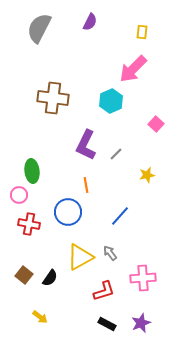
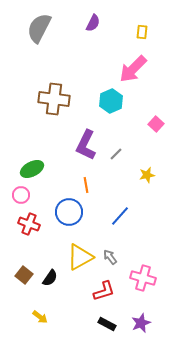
purple semicircle: moved 3 px right, 1 px down
brown cross: moved 1 px right, 1 px down
green ellipse: moved 2 px up; rotated 70 degrees clockwise
pink circle: moved 2 px right
blue circle: moved 1 px right
red cross: rotated 10 degrees clockwise
gray arrow: moved 4 px down
pink cross: rotated 20 degrees clockwise
